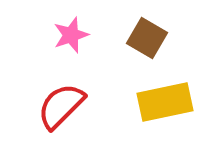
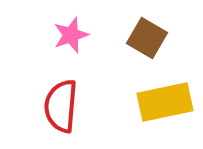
red semicircle: rotated 40 degrees counterclockwise
